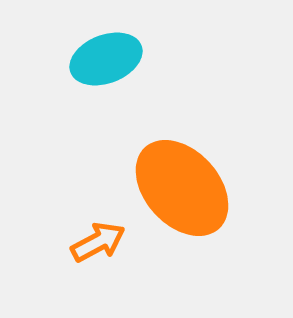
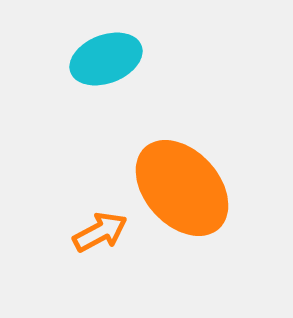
orange arrow: moved 2 px right, 10 px up
